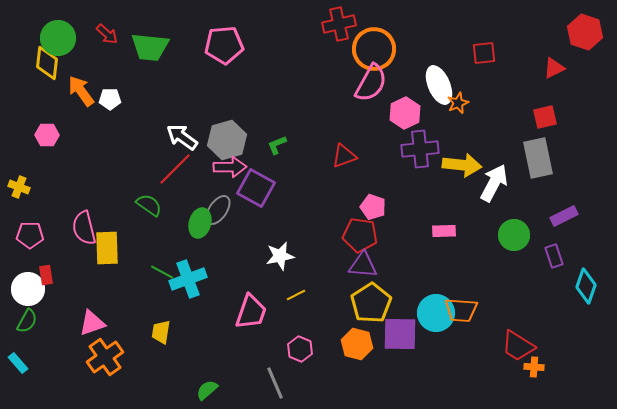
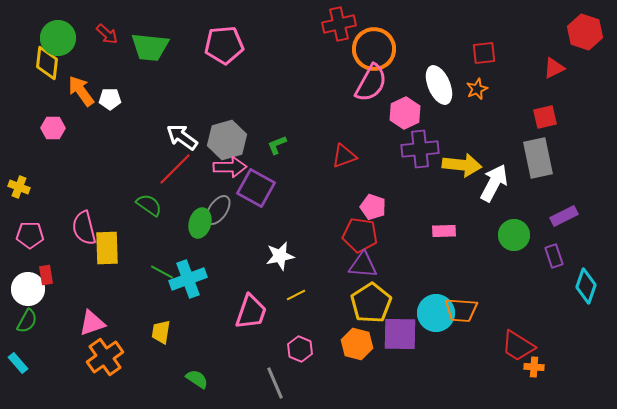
orange star at (458, 103): moved 19 px right, 14 px up
pink hexagon at (47, 135): moved 6 px right, 7 px up
green semicircle at (207, 390): moved 10 px left, 11 px up; rotated 75 degrees clockwise
